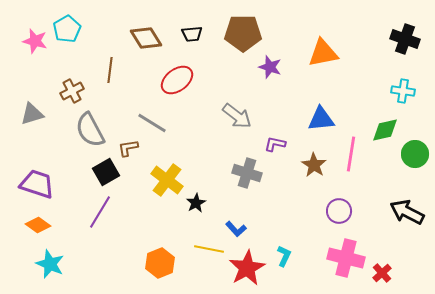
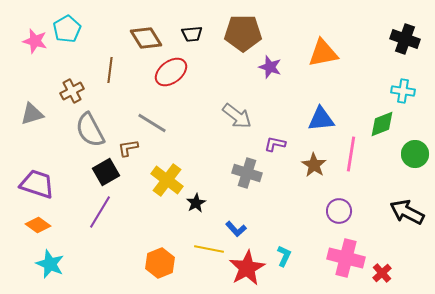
red ellipse: moved 6 px left, 8 px up
green diamond: moved 3 px left, 6 px up; rotated 8 degrees counterclockwise
